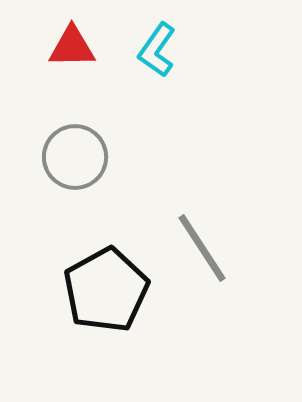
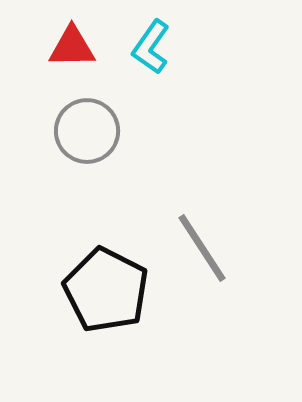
cyan L-shape: moved 6 px left, 3 px up
gray circle: moved 12 px right, 26 px up
black pentagon: rotated 16 degrees counterclockwise
